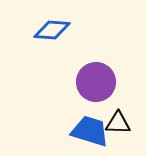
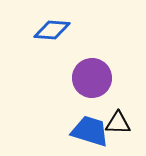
purple circle: moved 4 px left, 4 px up
